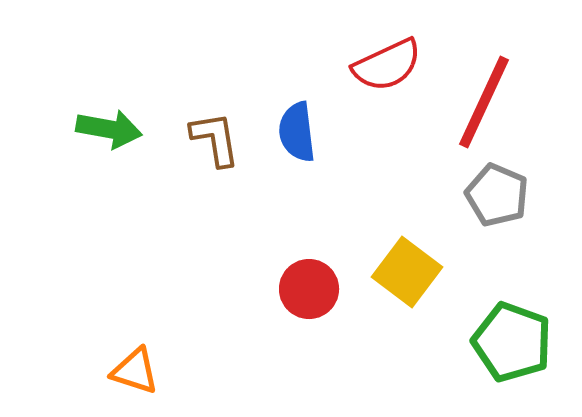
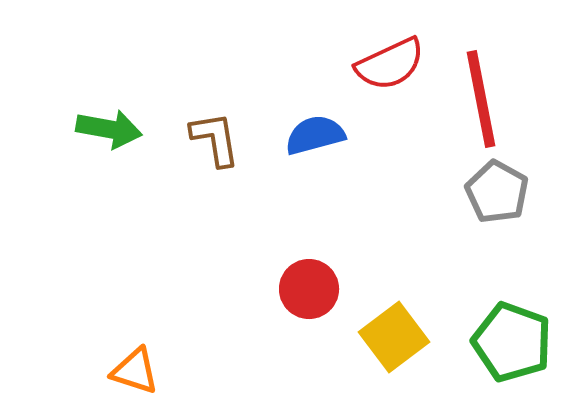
red semicircle: moved 3 px right, 1 px up
red line: moved 3 px left, 3 px up; rotated 36 degrees counterclockwise
blue semicircle: moved 18 px right, 3 px down; rotated 82 degrees clockwise
gray pentagon: moved 3 px up; rotated 6 degrees clockwise
yellow square: moved 13 px left, 65 px down; rotated 16 degrees clockwise
